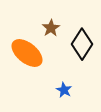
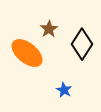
brown star: moved 2 px left, 1 px down
